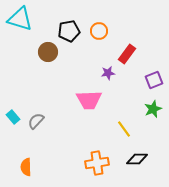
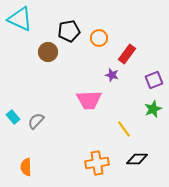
cyan triangle: rotated 8 degrees clockwise
orange circle: moved 7 px down
purple star: moved 4 px right, 2 px down; rotated 24 degrees clockwise
